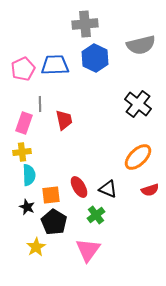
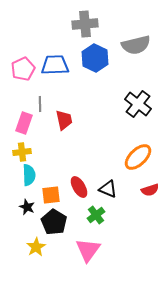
gray semicircle: moved 5 px left
